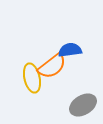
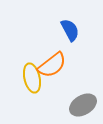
blue semicircle: moved 20 px up; rotated 70 degrees clockwise
orange semicircle: moved 1 px up
